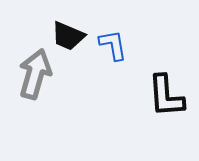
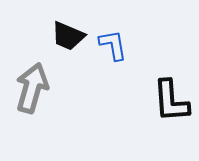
gray arrow: moved 3 px left, 14 px down
black L-shape: moved 5 px right, 5 px down
